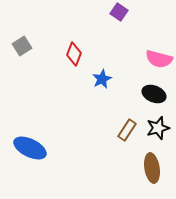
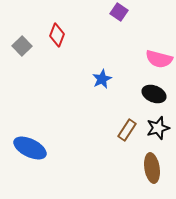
gray square: rotated 12 degrees counterclockwise
red diamond: moved 17 px left, 19 px up
